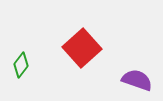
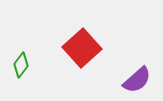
purple semicircle: rotated 120 degrees clockwise
